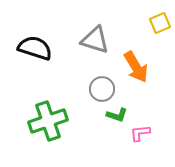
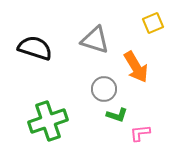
yellow square: moved 7 px left
gray circle: moved 2 px right
